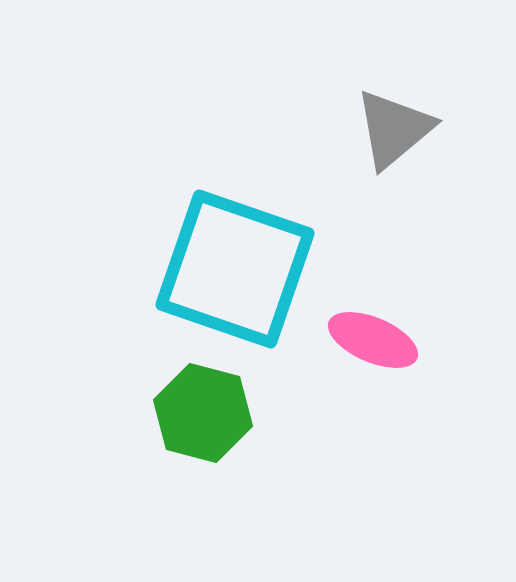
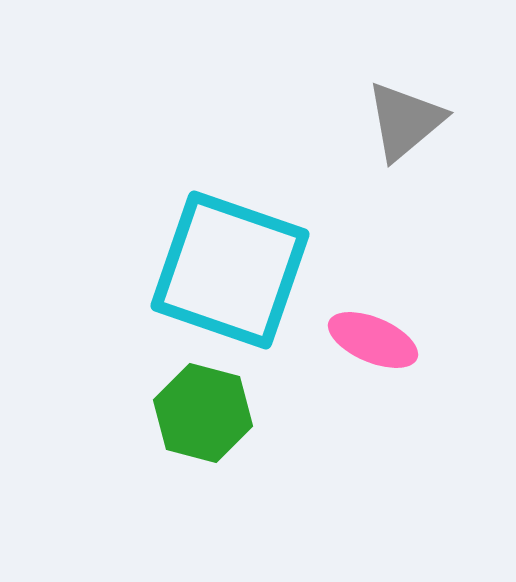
gray triangle: moved 11 px right, 8 px up
cyan square: moved 5 px left, 1 px down
